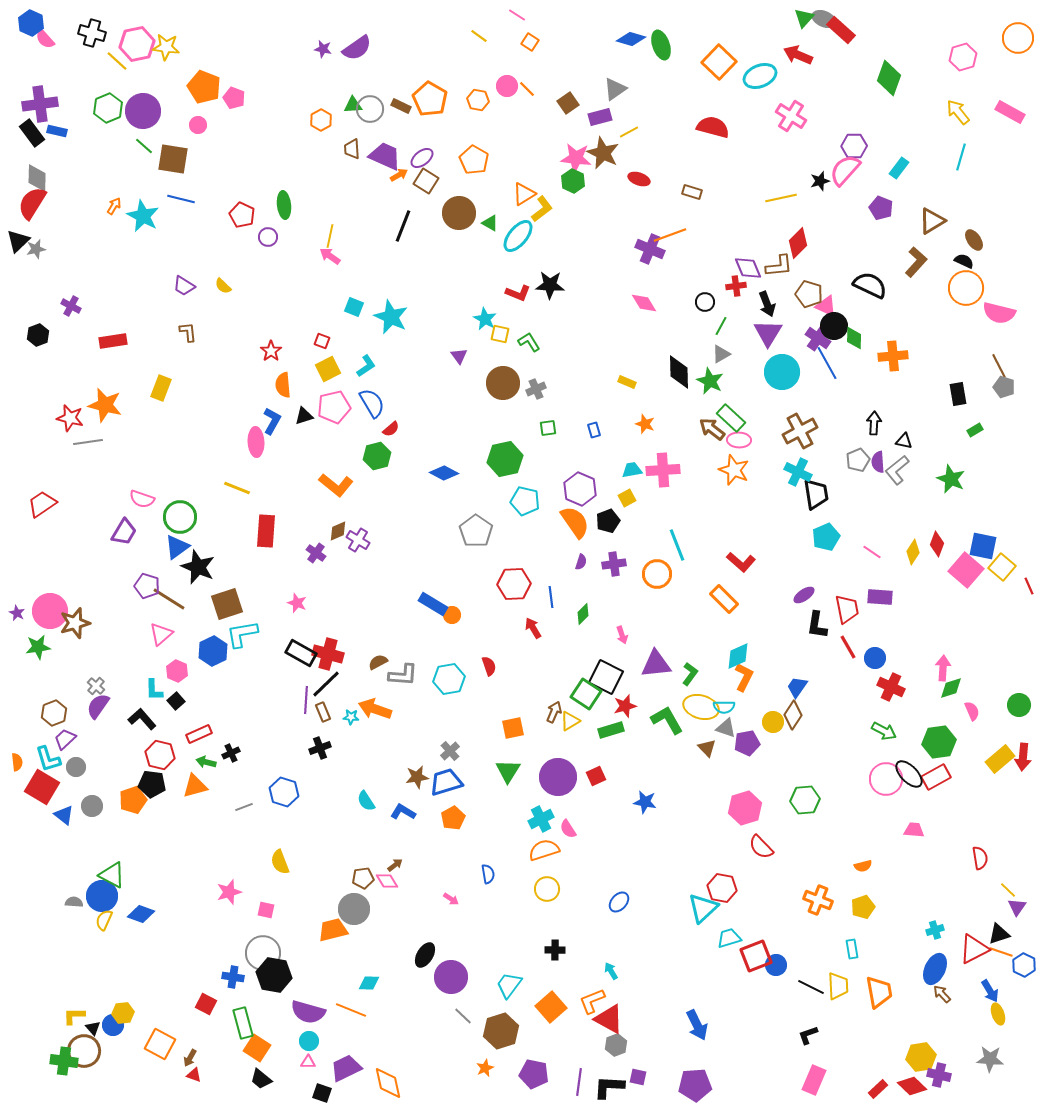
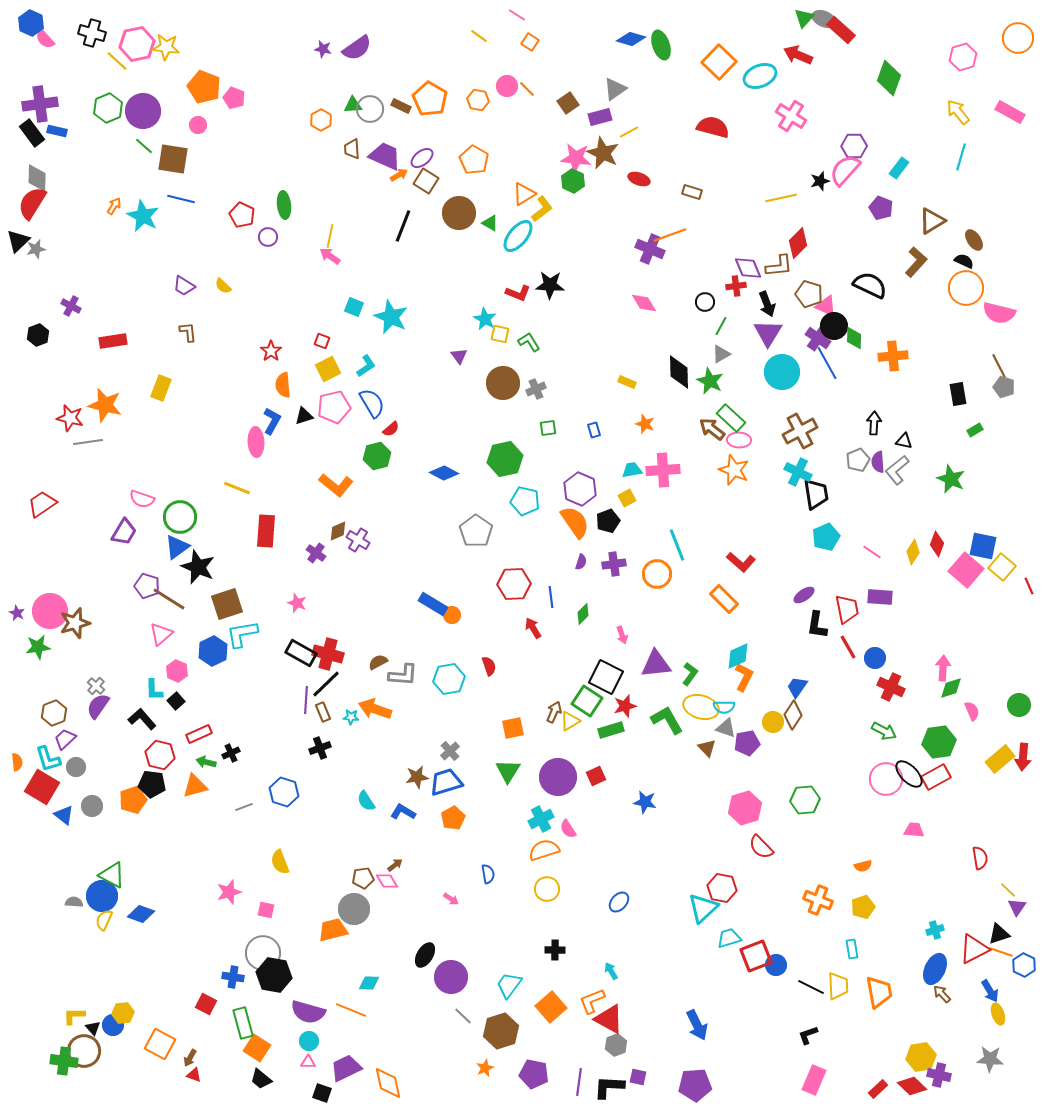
green square at (586, 694): moved 1 px right, 7 px down
